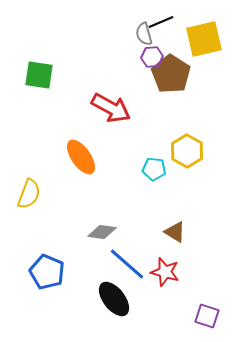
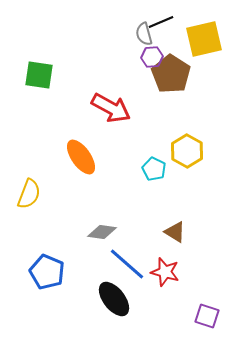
cyan pentagon: rotated 20 degrees clockwise
